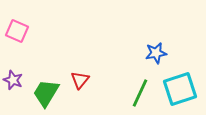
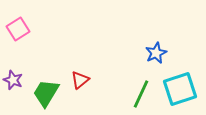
pink square: moved 1 px right, 2 px up; rotated 35 degrees clockwise
blue star: rotated 15 degrees counterclockwise
red triangle: rotated 12 degrees clockwise
green line: moved 1 px right, 1 px down
